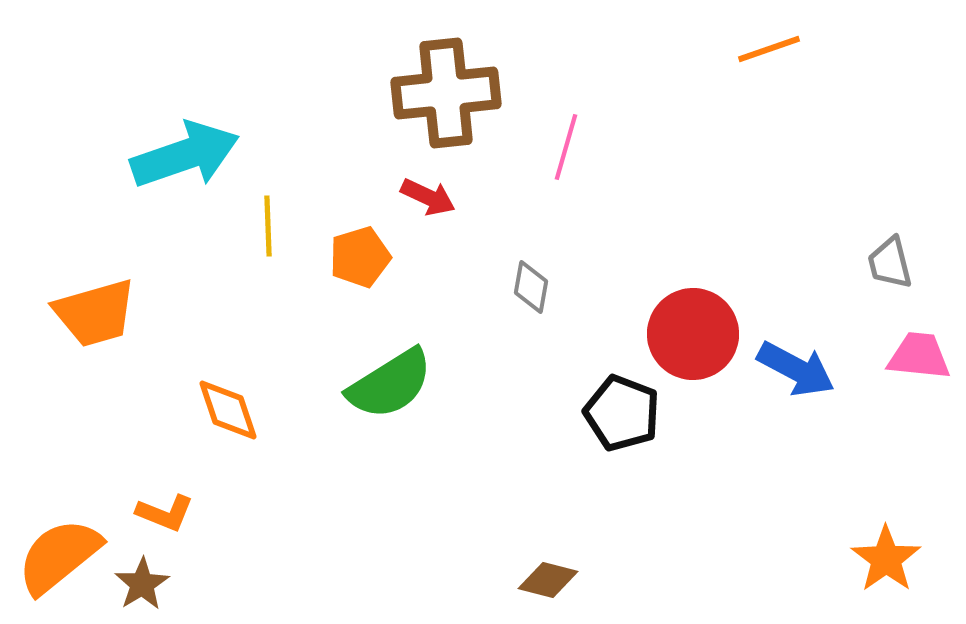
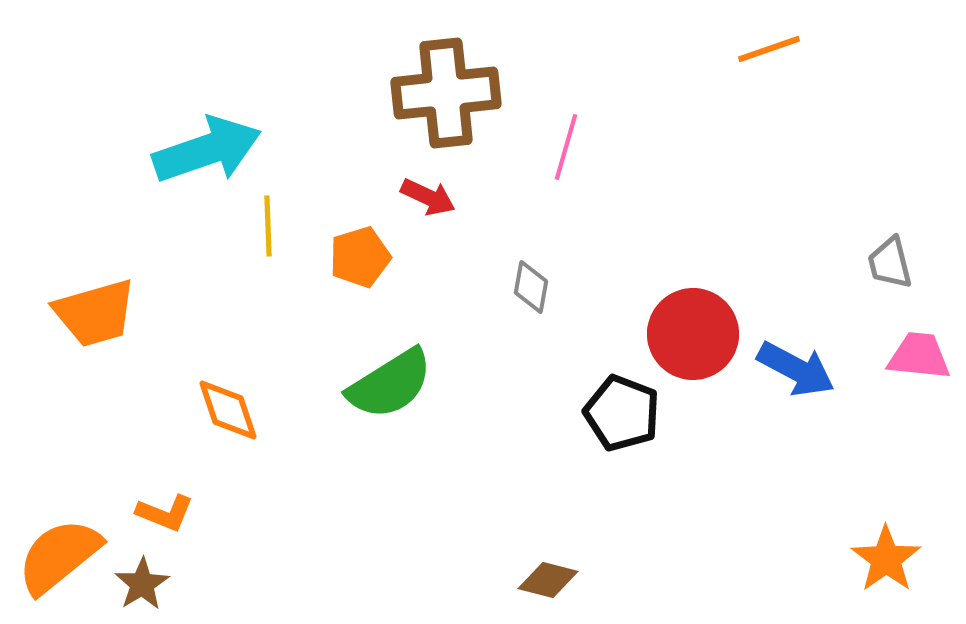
cyan arrow: moved 22 px right, 5 px up
